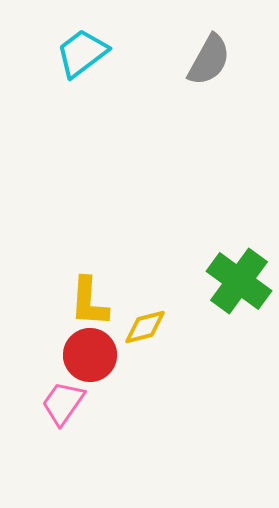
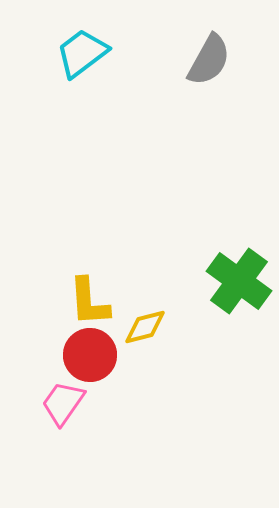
yellow L-shape: rotated 8 degrees counterclockwise
